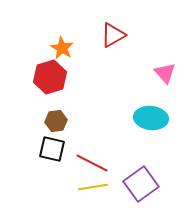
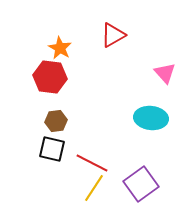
orange star: moved 2 px left
red hexagon: rotated 24 degrees clockwise
yellow line: moved 1 px right, 1 px down; rotated 48 degrees counterclockwise
